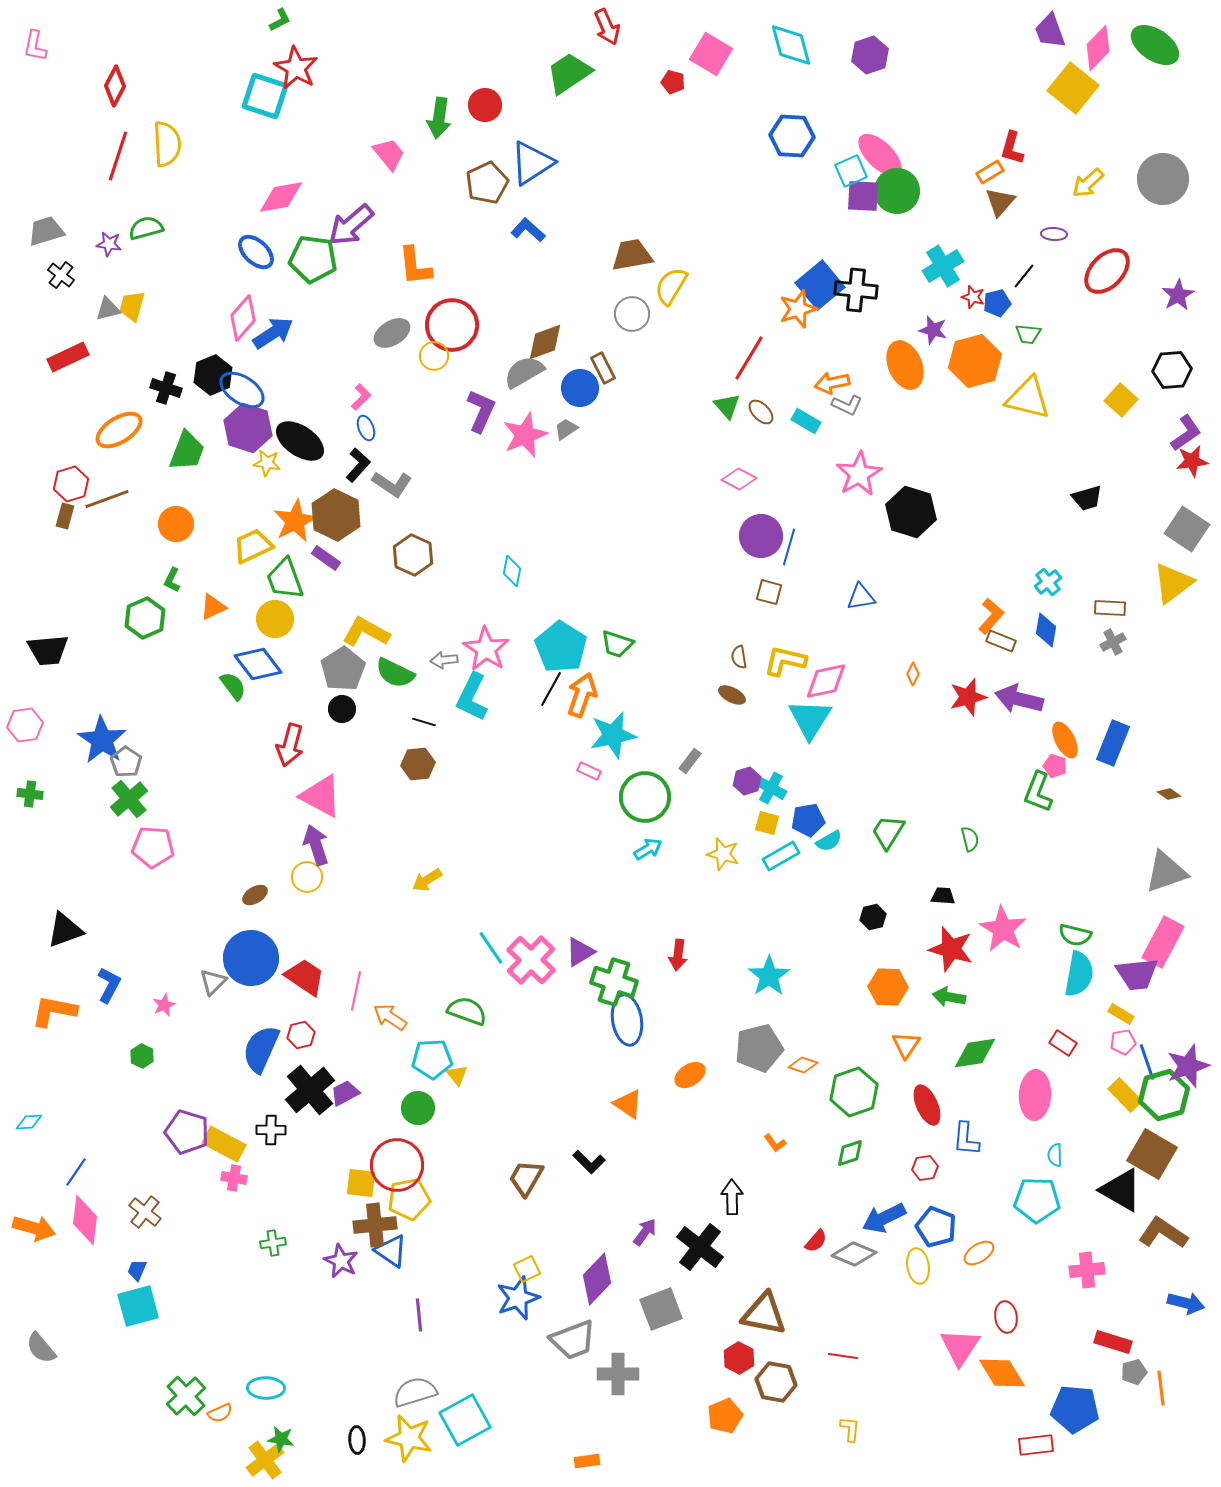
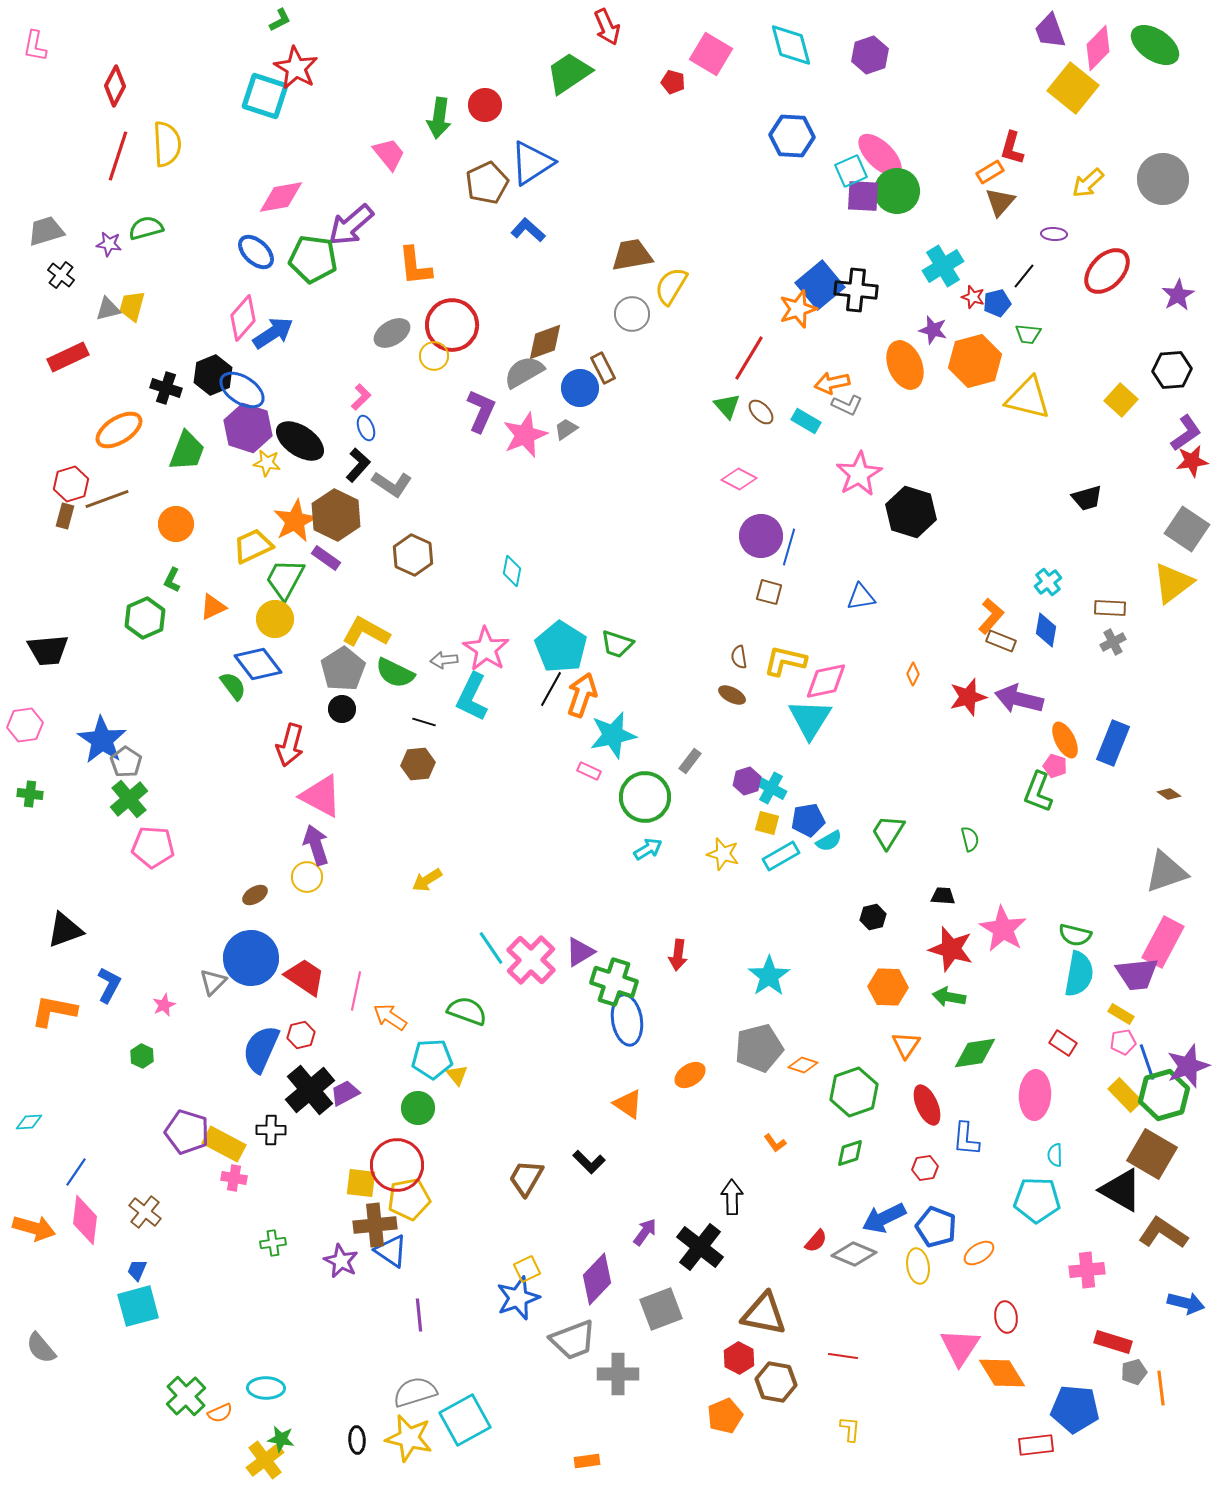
green trapezoid at (285, 579): rotated 48 degrees clockwise
